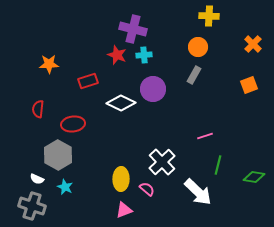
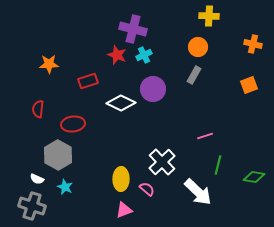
orange cross: rotated 30 degrees counterclockwise
cyan cross: rotated 21 degrees counterclockwise
